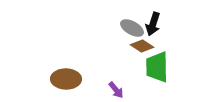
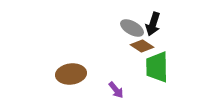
brown ellipse: moved 5 px right, 5 px up; rotated 8 degrees counterclockwise
